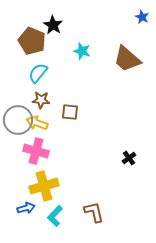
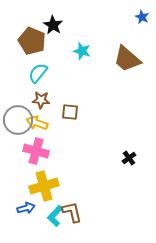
brown L-shape: moved 22 px left
